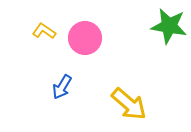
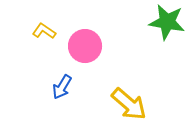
green star: moved 2 px left, 4 px up
pink circle: moved 8 px down
